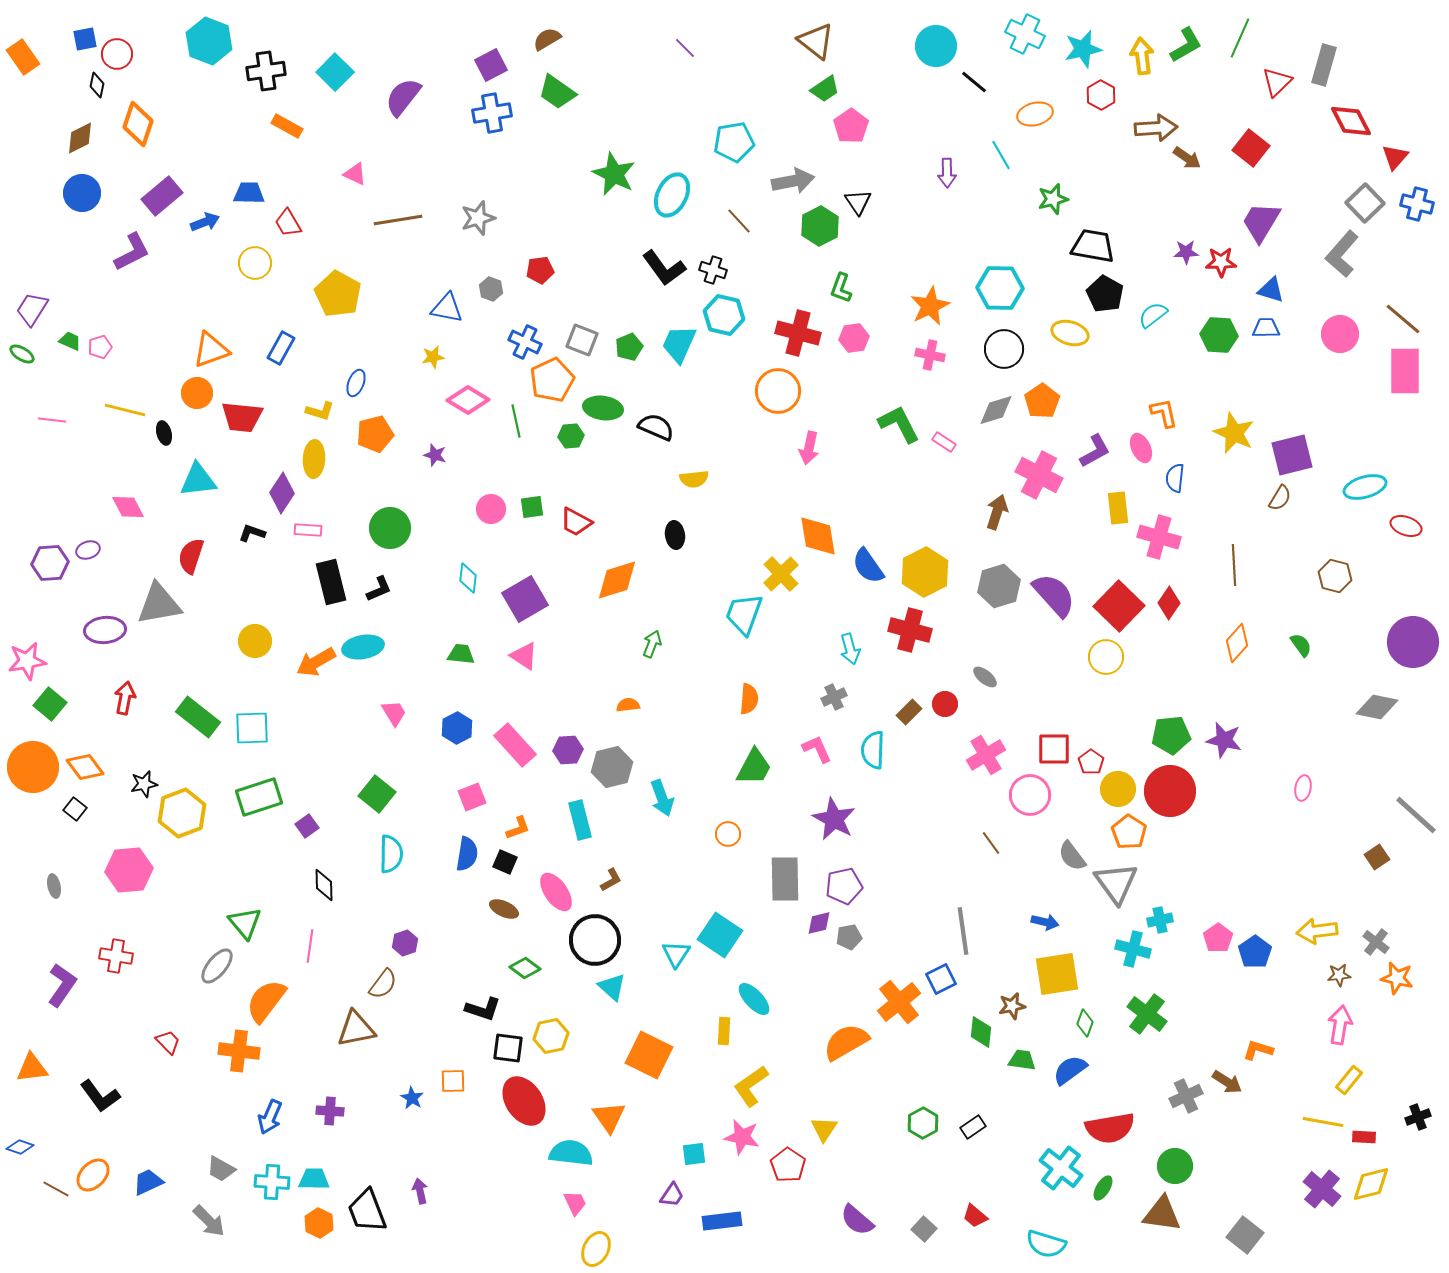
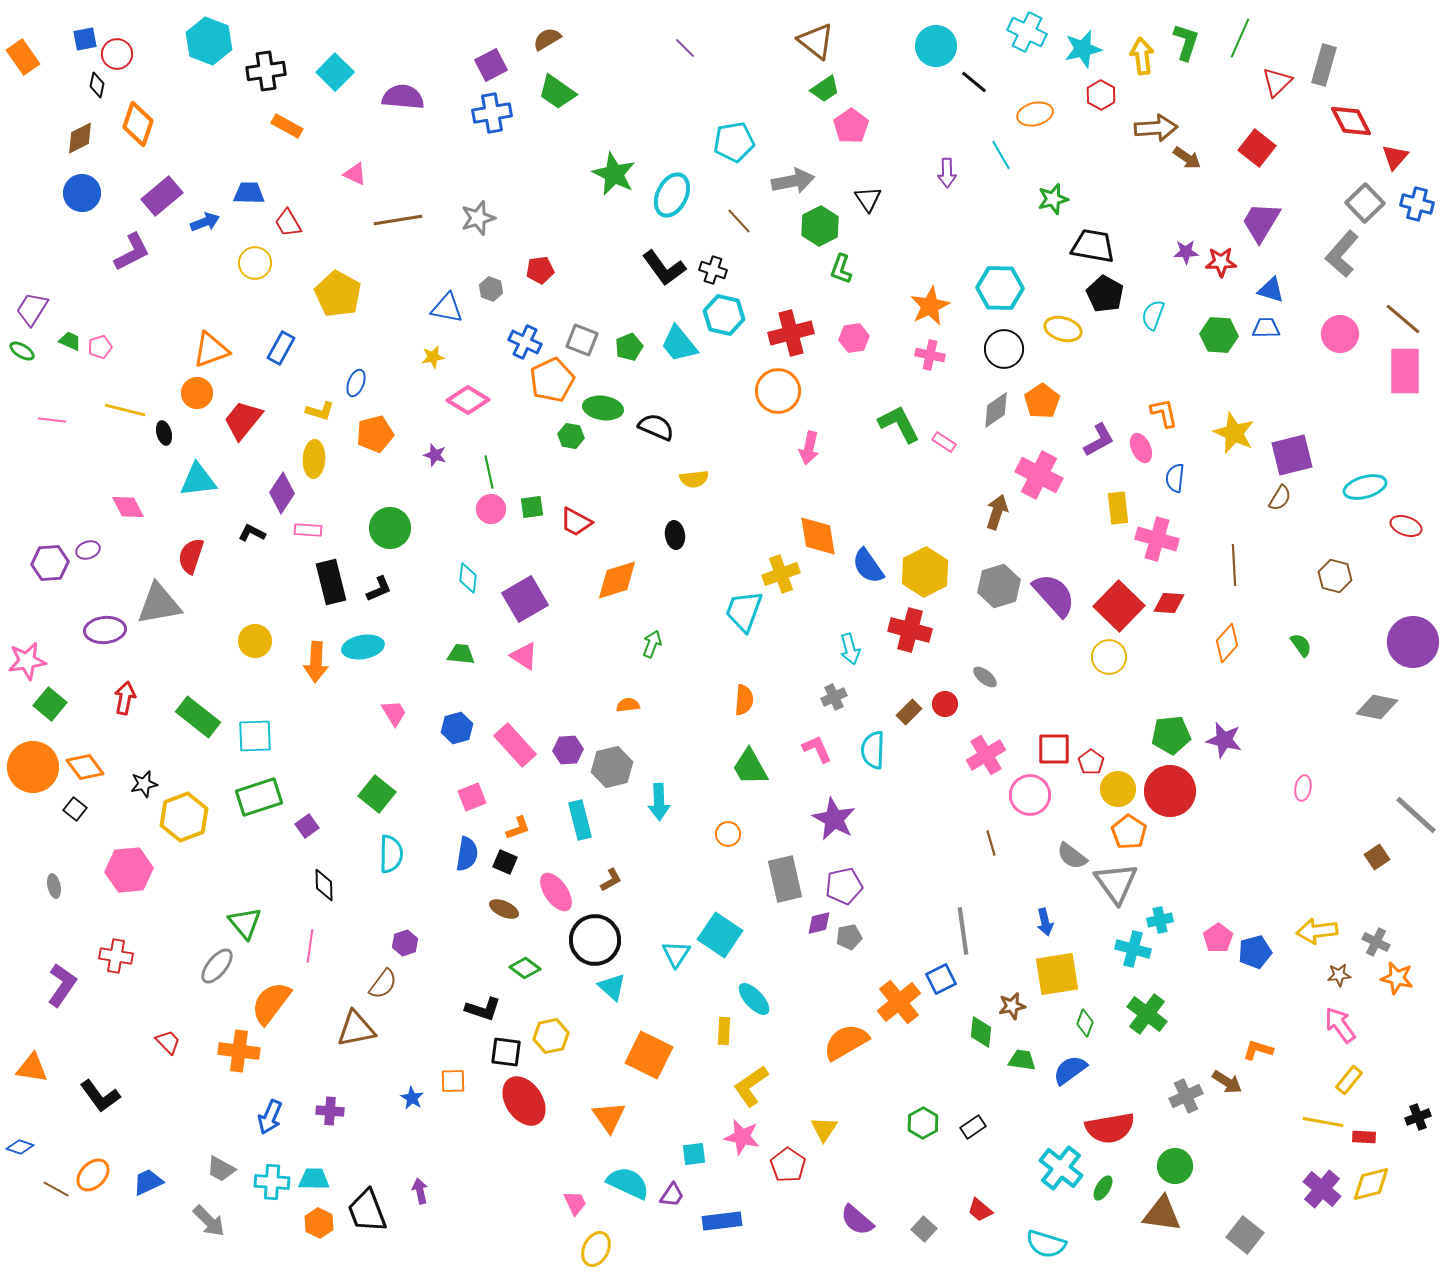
cyan cross at (1025, 34): moved 2 px right, 2 px up
green L-shape at (1186, 45): moved 3 px up; rotated 42 degrees counterclockwise
purple semicircle at (403, 97): rotated 57 degrees clockwise
red square at (1251, 148): moved 6 px right
black triangle at (858, 202): moved 10 px right, 3 px up
green L-shape at (841, 288): moved 19 px up
cyan semicircle at (1153, 315): rotated 32 degrees counterclockwise
red cross at (798, 333): moved 7 px left; rotated 30 degrees counterclockwise
yellow ellipse at (1070, 333): moved 7 px left, 4 px up
cyan trapezoid at (679, 344): rotated 63 degrees counterclockwise
green ellipse at (22, 354): moved 3 px up
gray diamond at (996, 410): rotated 18 degrees counterclockwise
red trapezoid at (242, 417): moved 1 px right, 3 px down; rotated 123 degrees clockwise
green line at (516, 421): moved 27 px left, 51 px down
green hexagon at (571, 436): rotated 15 degrees clockwise
purple L-shape at (1095, 451): moved 4 px right, 11 px up
black L-shape at (252, 533): rotated 8 degrees clockwise
pink cross at (1159, 537): moved 2 px left, 2 px down
yellow cross at (781, 574): rotated 24 degrees clockwise
red diamond at (1169, 603): rotated 60 degrees clockwise
cyan trapezoid at (744, 614): moved 3 px up
orange diamond at (1237, 643): moved 10 px left
yellow circle at (1106, 657): moved 3 px right
orange arrow at (316, 662): rotated 57 degrees counterclockwise
orange semicircle at (749, 699): moved 5 px left, 1 px down
cyan square at (252, 728): moved 3 px right, 8 px down
blue hexagon at (457, 728): rotated 12 degrees clockwise
green trapezoid at (754, 767): moved 4 px left; rotated 123 degrees clockwise
cyan arrow at (662, 798): moved 3 px left, 4 px down; rotated 18 degrees clockwise
yellow hexagon at (182, 813): moved 2 px right, 4 px down
brown line at (991, 843): rotated 20 degrees clockwise
gray semicircle at (1072, 856): rotated 16 degrees counterclockwise
gray rectangle at (785, 879): rotated 12 degrees counterclockwise
blue arrow at (1045, 922): rotated 64 degrees clockwise
gray cross at (1376, 942): rotated 12 degrees counterclockwise
blue pentagon at (1255, 952): rotated 20 degrees clockwise
orange semicircle at (266, 1001): moved 5 px right, 2 px down
pink arrow at (1340, 1025): rotated 45 degrees counterclockwise
black square at (508, 1048): moved 2 px left, 4 px down
orange triangle at (32, 1068): rotated 16 degrees clockwise
cyan semicircle at (571, 1153): moved 57 px right, 30 px down; rotated 18 degrees clockwise
red trapezoid at (975, 1216): moved 5 px right, 6 px up
